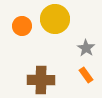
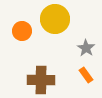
orange circle: moved 5 px down
